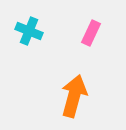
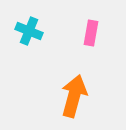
pink rectangle: rotated 15 degrees counterclockwise
